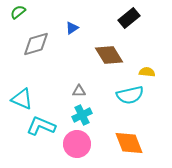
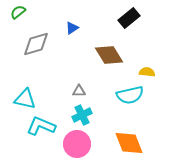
cyan triangle: moved 3 px right; rotated 10 degrees counterclockwise
